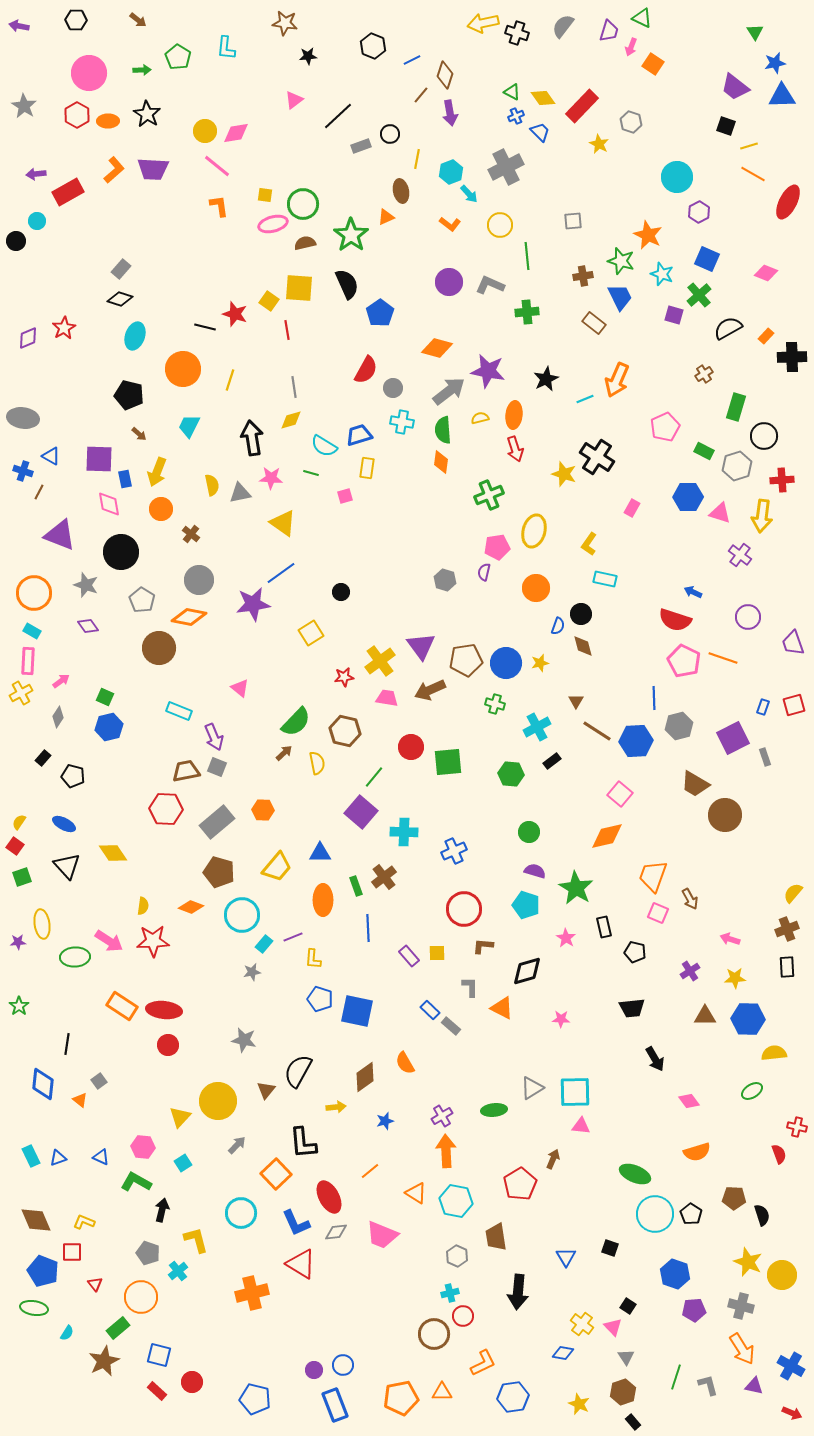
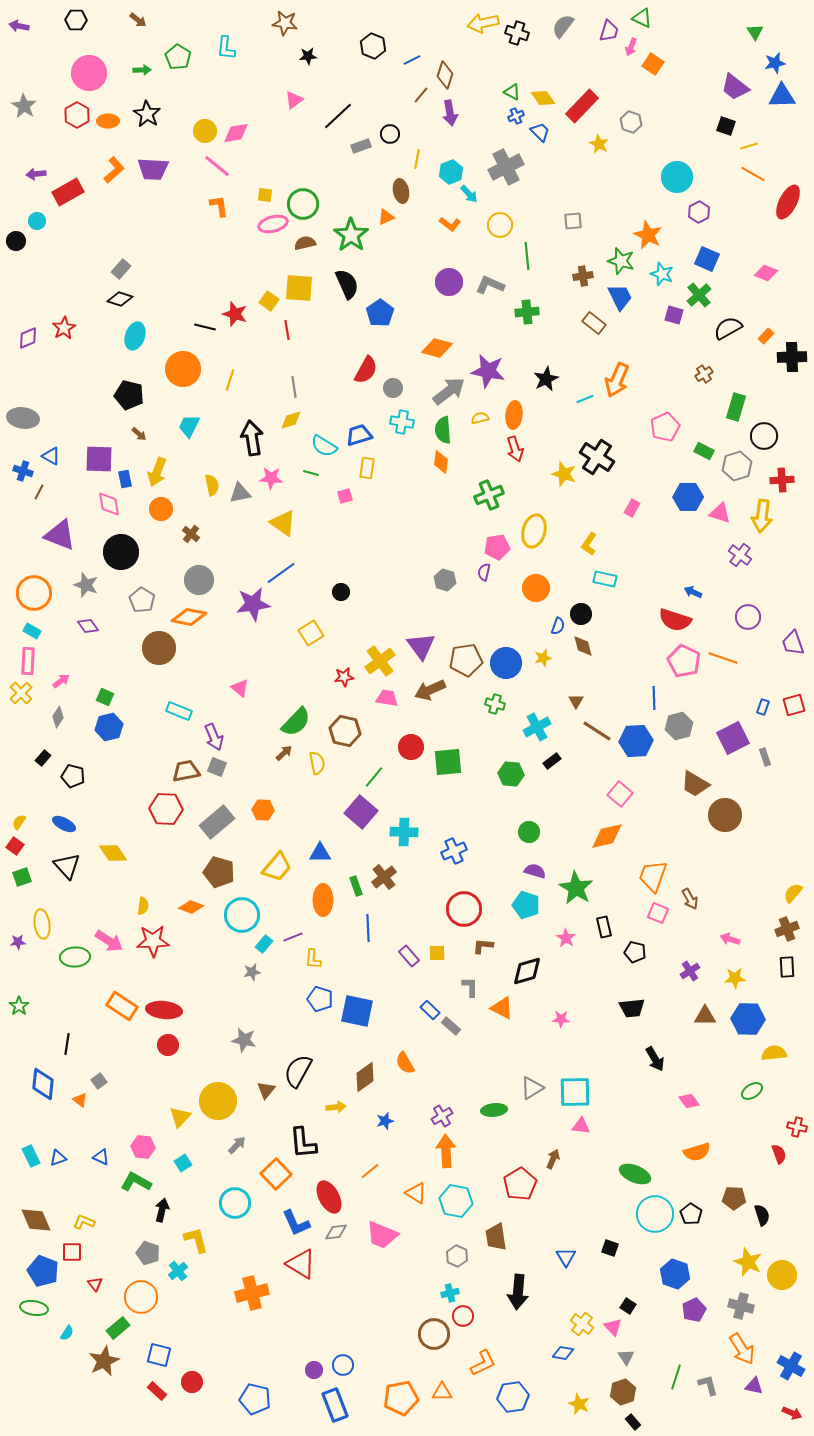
yellow star at (540, 663): moved 3 px right, 5 px up
yellow cross at (21, 693): rotated 15 degrees counterclockwise
cyan circle at (241, 1213): moved 6 px left, 10 px up
purple pentagon at (694, 1310): rotated 20 degrees counterclockwise
